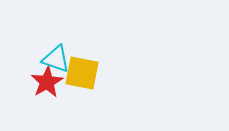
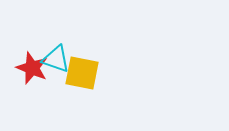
red star: moved 15 px left, 14 px up; rotated 20 degrees counterclockwise
